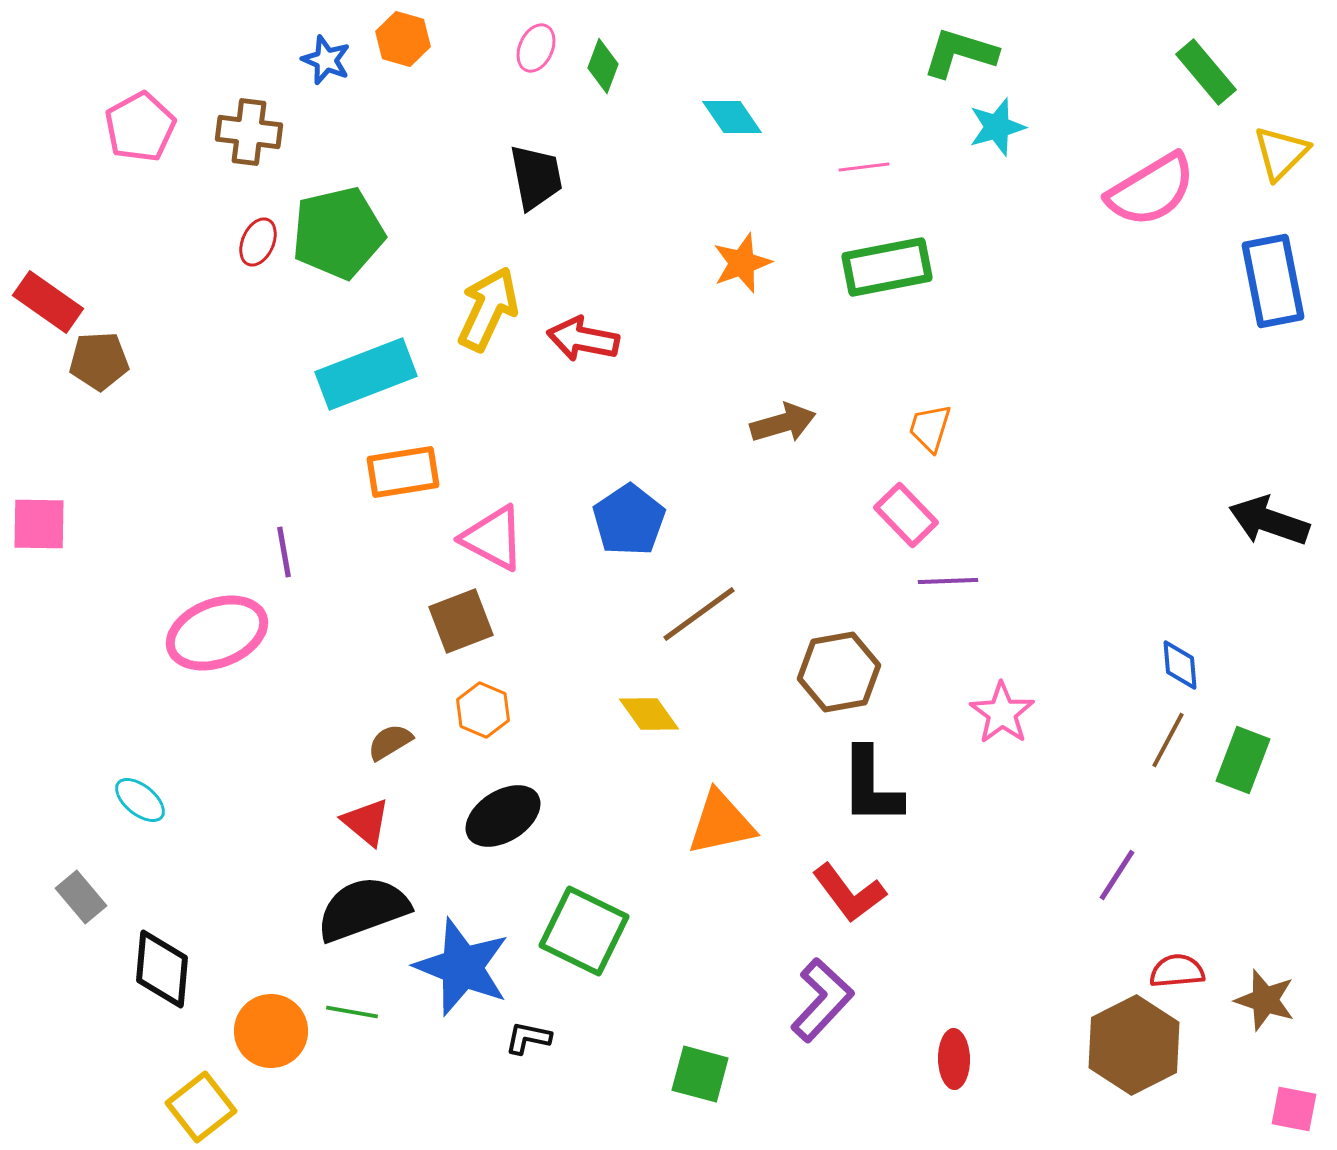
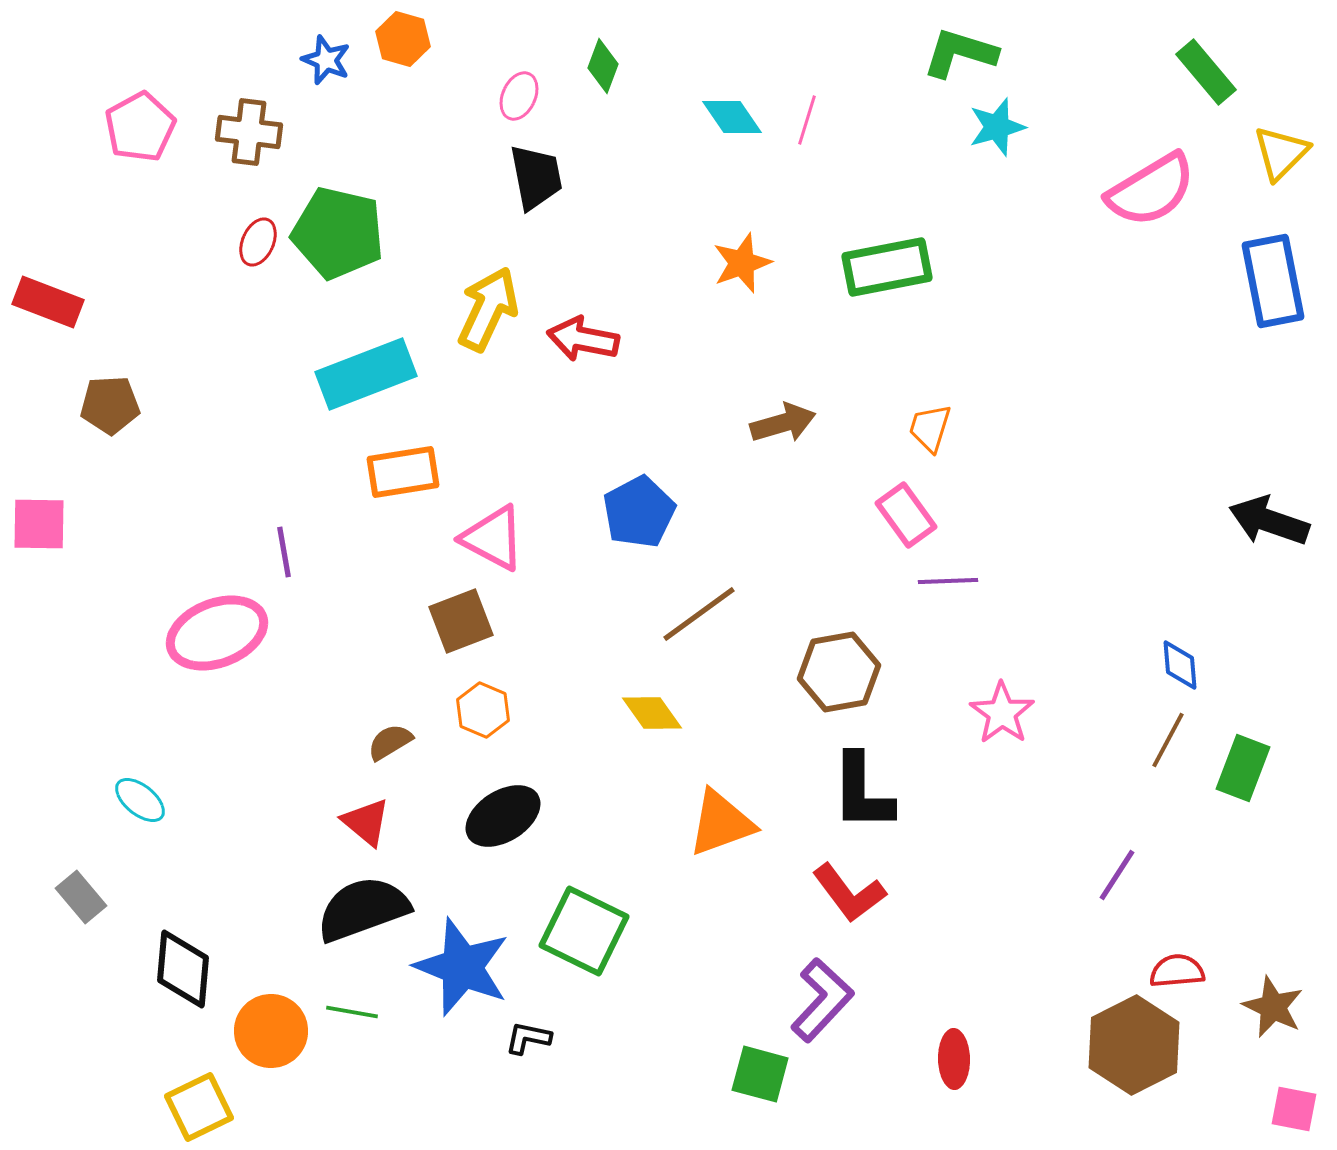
pink ellipse at (536, 48): moved 17 px left, 48 px down
pink line at (864, 167): moved 57 px left, 47 px up; rotated 66 degrees counterclockwise
green pentagon at (338, 233): rotated 26 degrees clockwise
red rectangle at (48, 302): rotated 14 degrees counterclockwise
brown pentagon at (99, 361): moved 11 px right, 44 px down
pink rectangle at (906, 515): rotated 8 degrees clockwise
blue pentagon at (629, 520): moved 10 px right, 8 px up; rotated 6 degrees clockwise
yellow diamond at (649, 714): moved 3 px right, 1 px up
green rectangle at (1243, 760): moved 8 px down
black L-shape at (871, 786): moved 9 px left, 6 px down
orange triangle at (721, 823): rotated 8 degrees counterclockwise
black diamond at (162, 969): moved 21 px right
brown star at (1265, 1000): moved 8 px right, 7 px down; rotated 8 degrees clockwise
green square at (700, 1074): moved 60 px right
yellow square at (201, 1107): moved 2 px left; rotated 12 degrees clockwise
